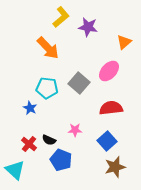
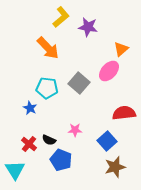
orange triangle: moved 3 px left, 7 px down
red semicircle: moved 13 px right, 5 px down
cyan triangle: rotated 15 degrees clockwise
